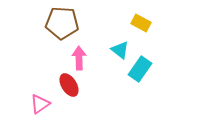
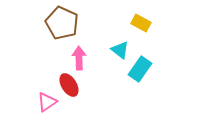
brown pentagon: rotated 20 degrees clockwise
pink triangle: moved 7 px right, 2 px up
